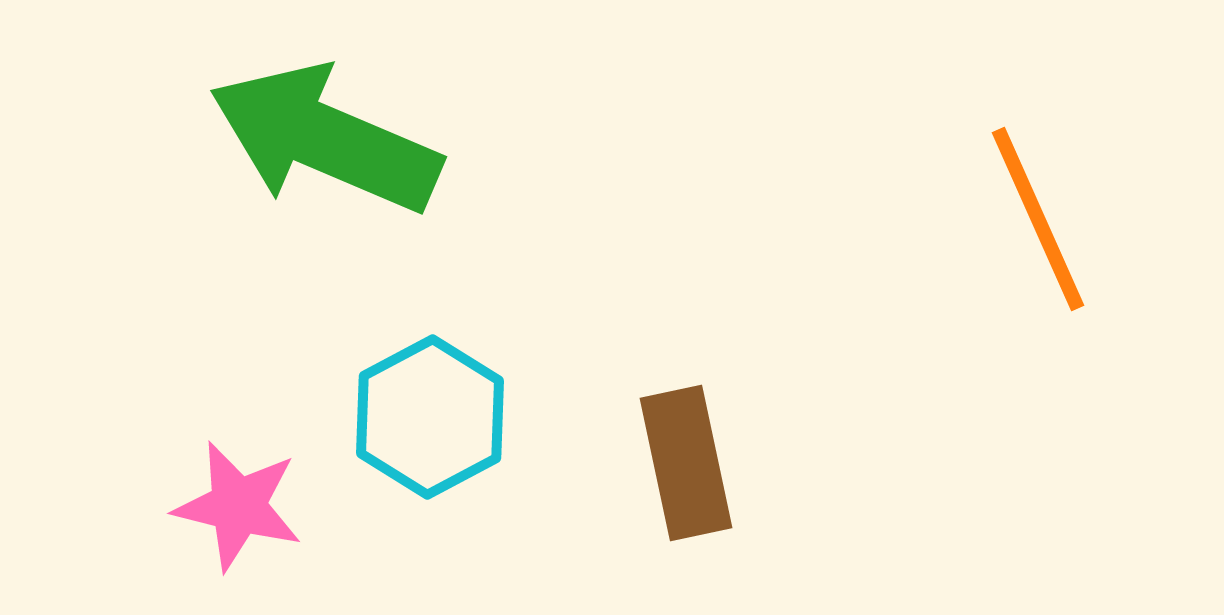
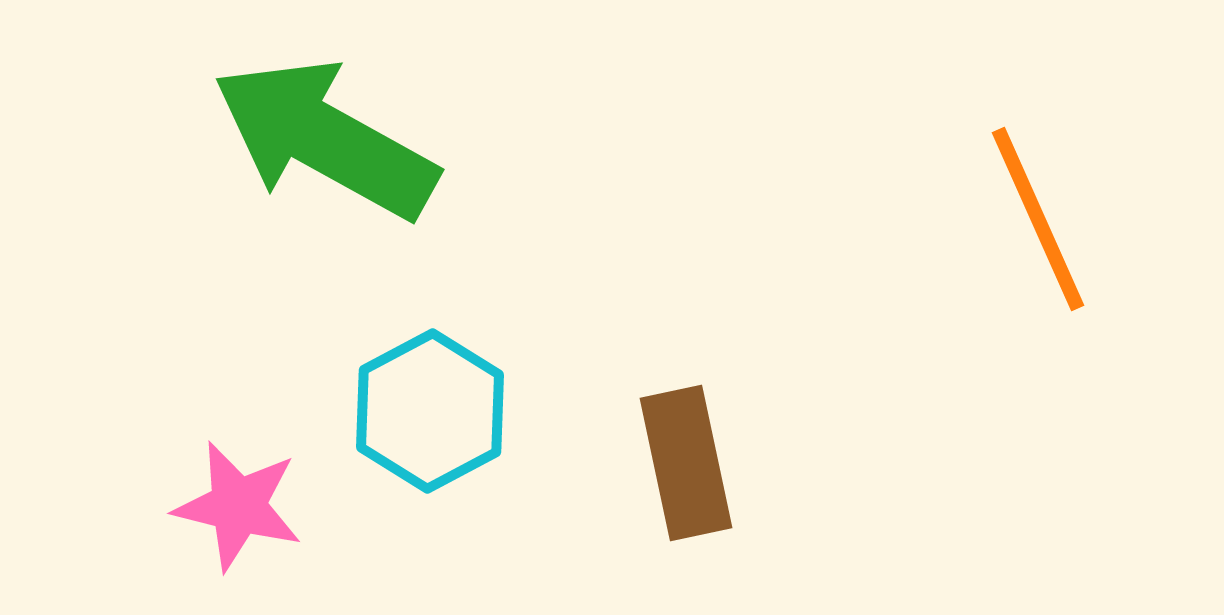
green arrow: rotated 6 degrees clockwise
cyan hexagon: moved 6 px up
